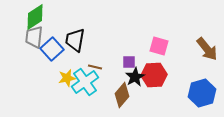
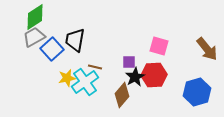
gray trapezoid: rotated 55 degrees clockwise
blue hexagon: moved 5 px left, 1 px up
